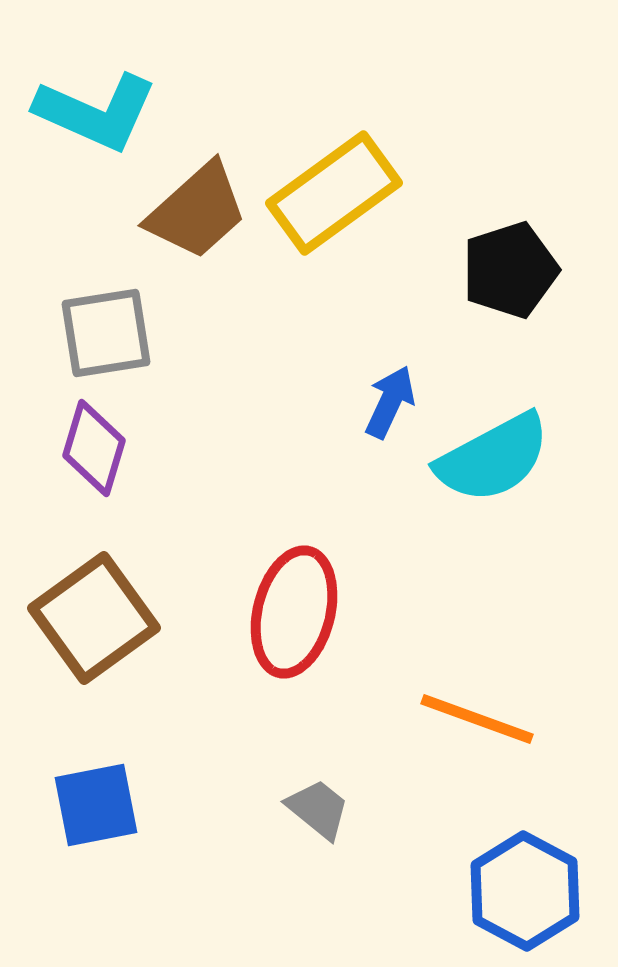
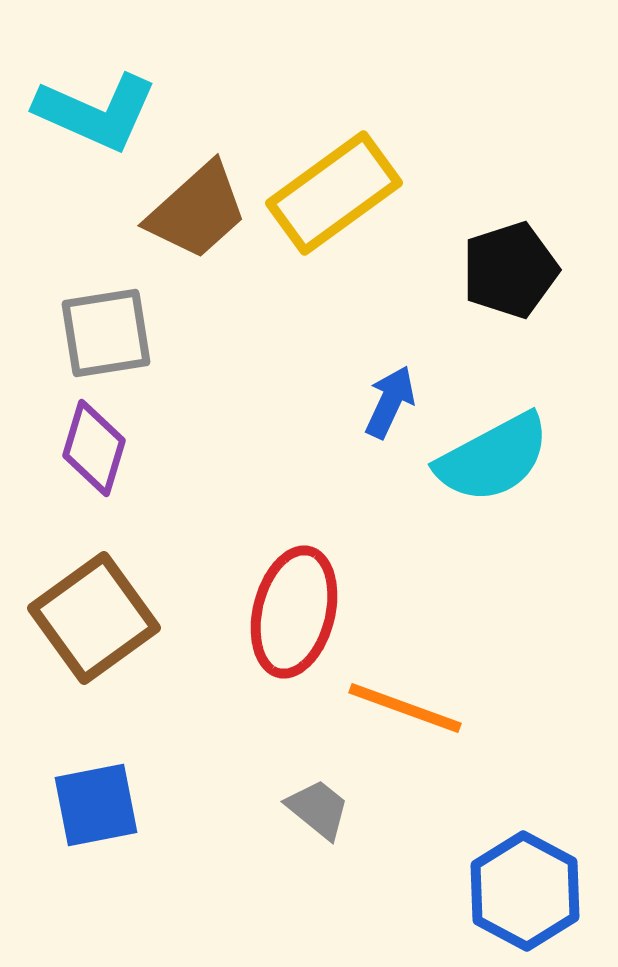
orange line: moved 72 px left, 11 px up
